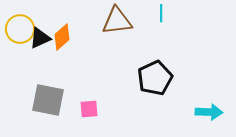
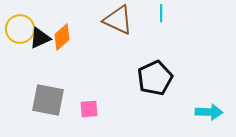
brown triangle: moved 1 px right, 1 px up; rotated 32 degrees clockwise
